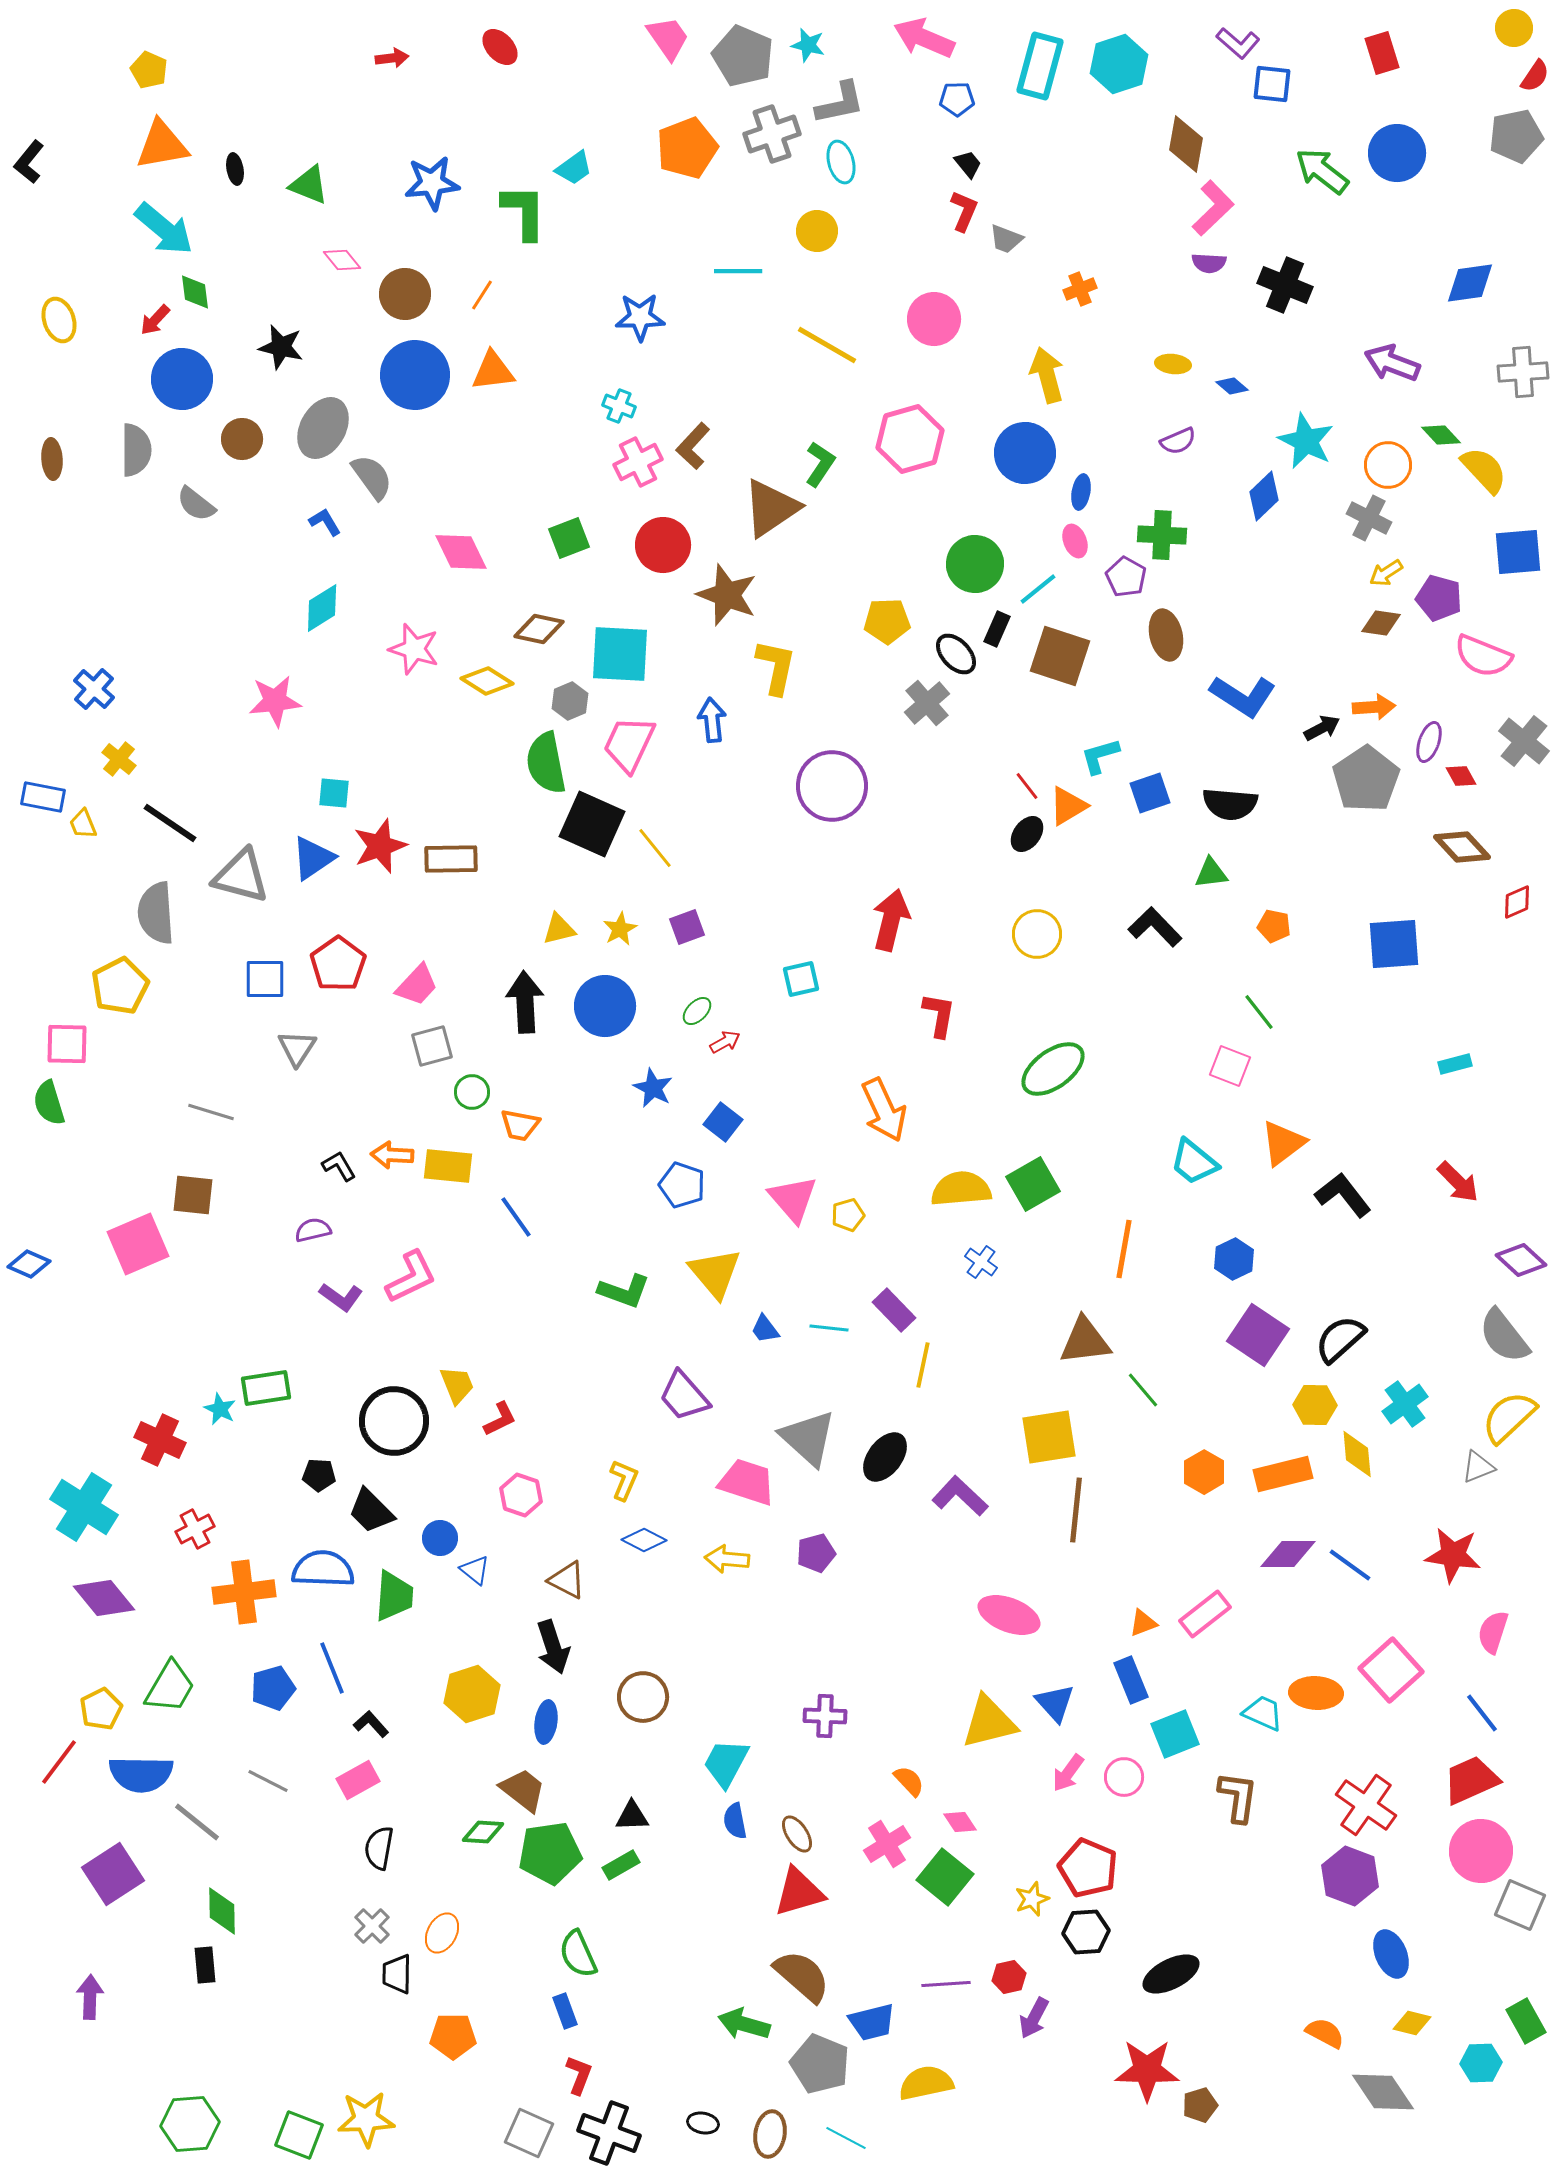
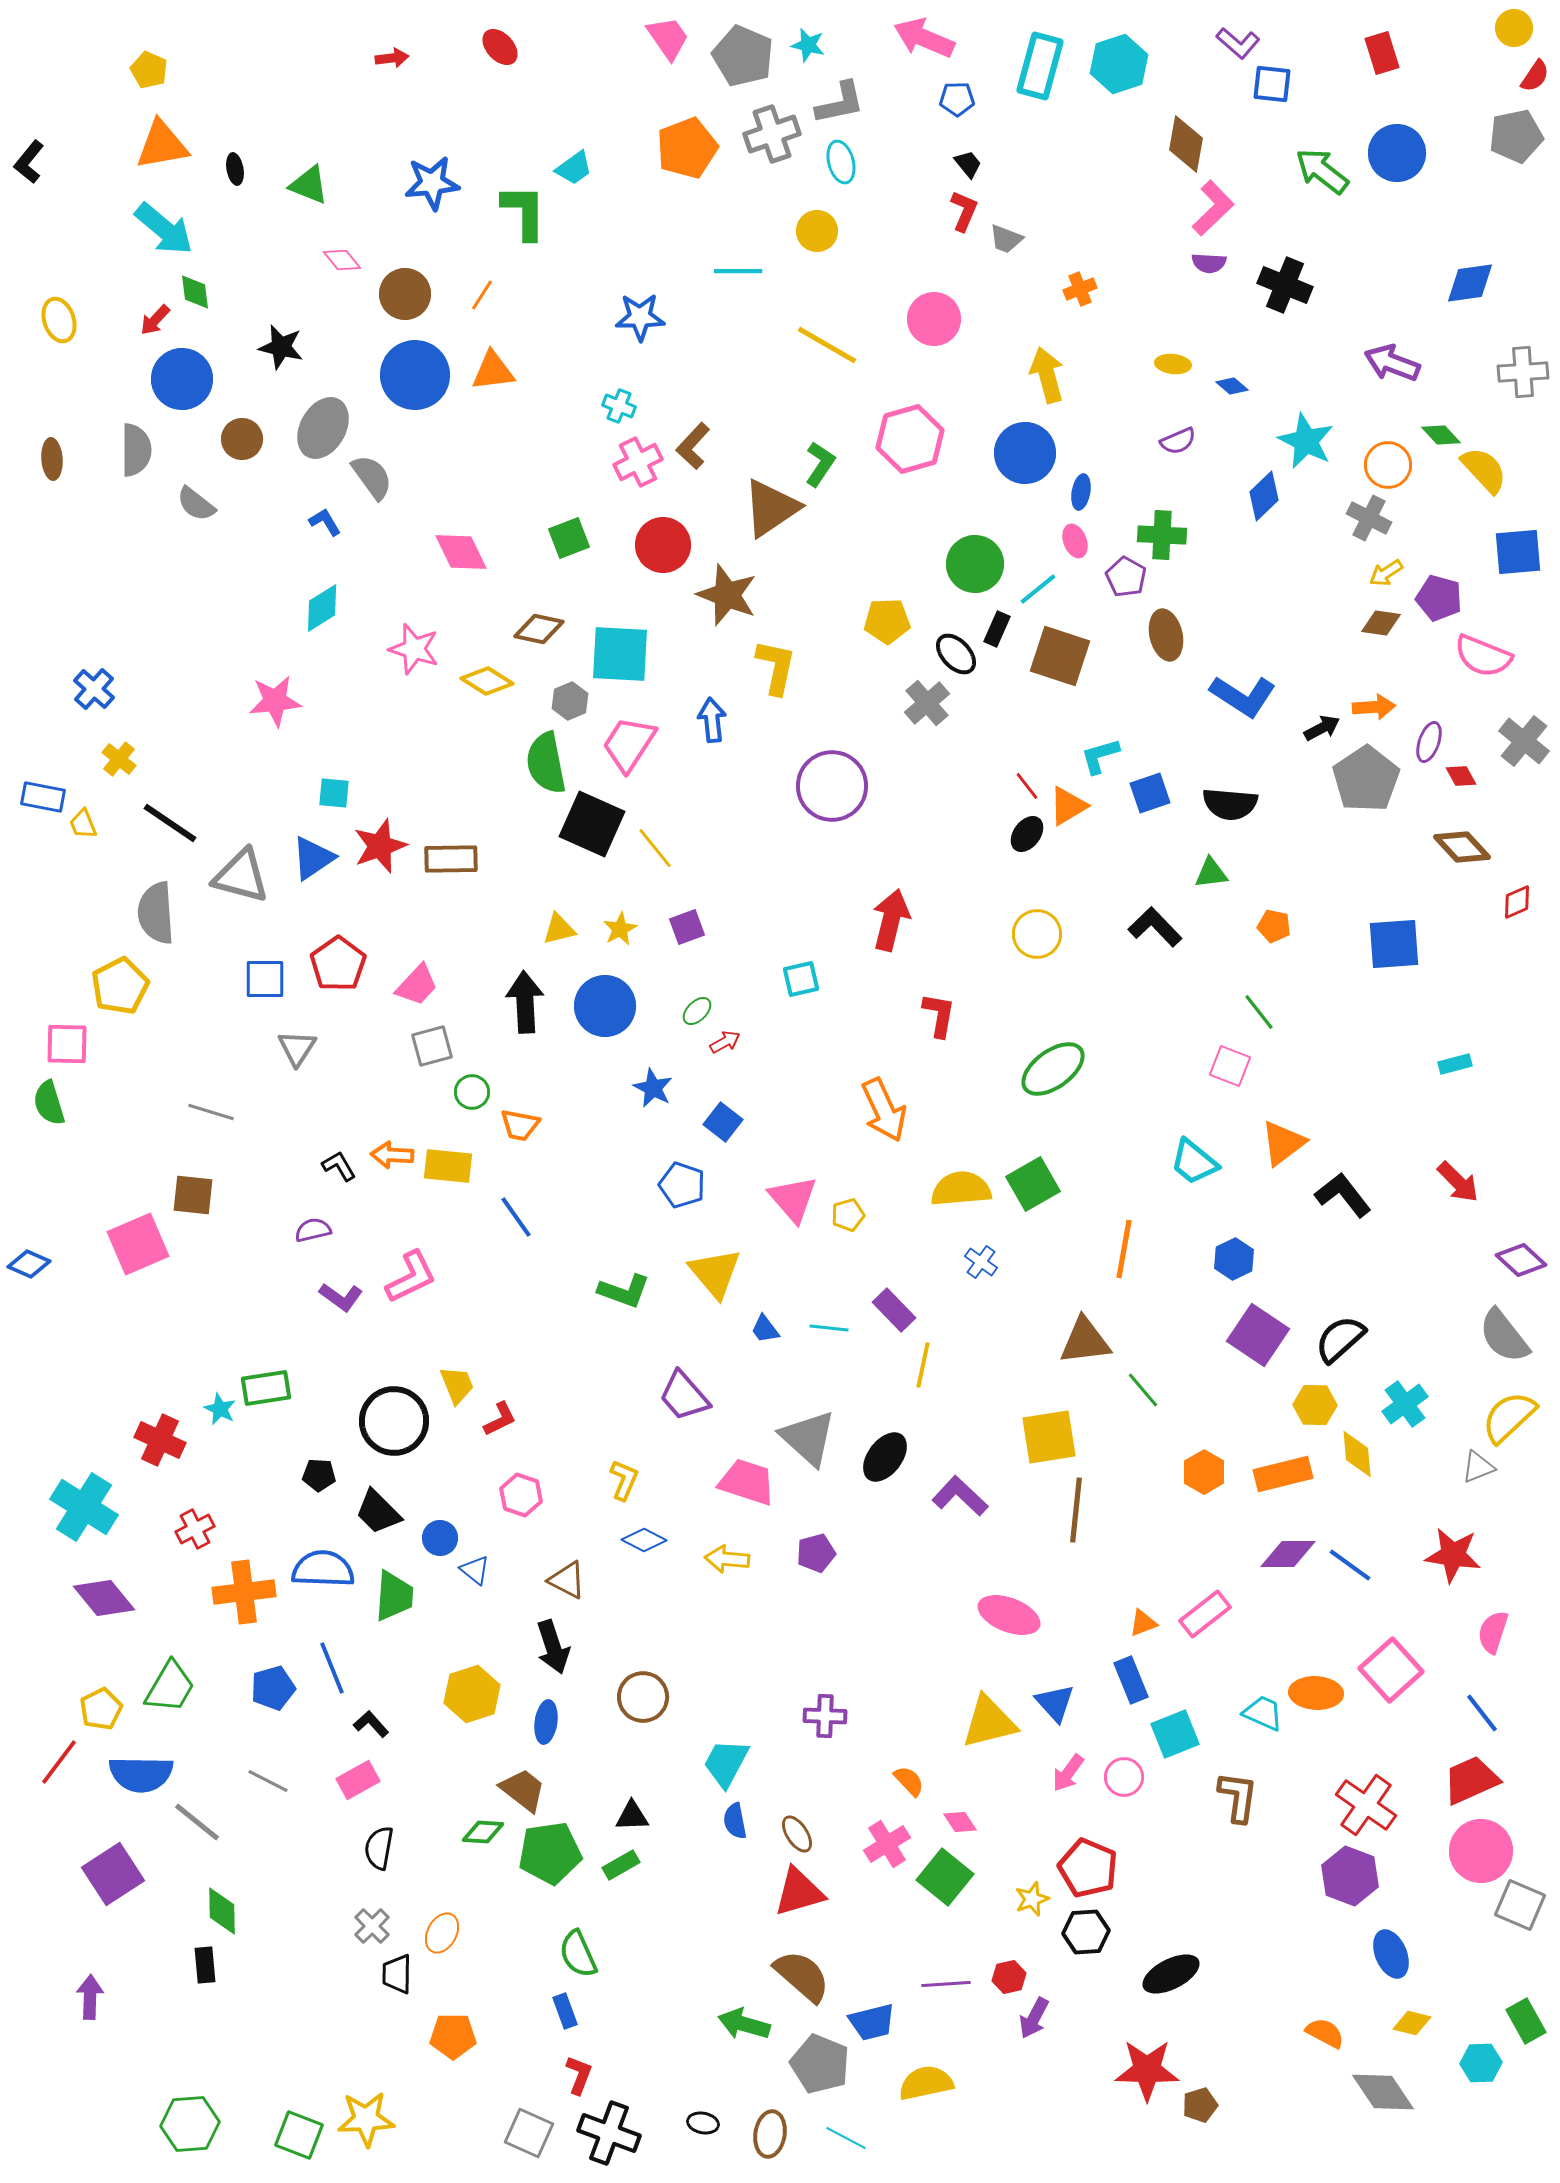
pink trapezoid at (629, 744): rotated 8 degrees clockwise
black trapezoid at (371, 1511): moved 7 px right, 1 px down
